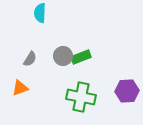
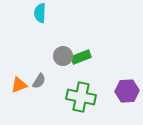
gray semicircle: moved 9 px right, 22 px down
orange triangle: moved 1 px left, 3 px up
